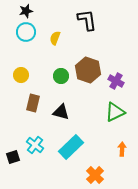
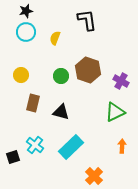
purple cross: moved 5 px right
orange arrow: moved 3 px up
orange cross: moved 1 px left, 1 px down
